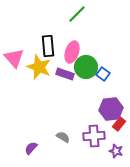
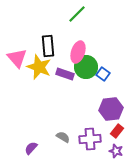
pink ellipse: moved 6 px right
pink triangle: moved 3 px right
red rectangle: moved 2 px left, 7 px down
purple cross: moved 4 px left, 3 px down
